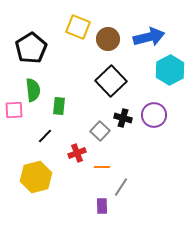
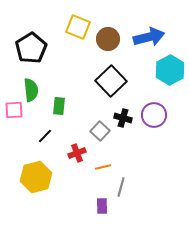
green semicircle: moved 2 px left
orange line: moved 1 px right; rotated 14 degrees counterclockwise
gray line: rotated 18 degrees counterclockwise
